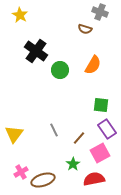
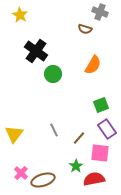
green circle: moved 7 px left, 4 px down
green square: rotated 28 degrees counterclockwise
pink square: rotated 36 degrees clockwise
green star: moved 3 px right, 2 px down
pink cross: moved 1 px down; rotated 16 degrees counterclockwise
